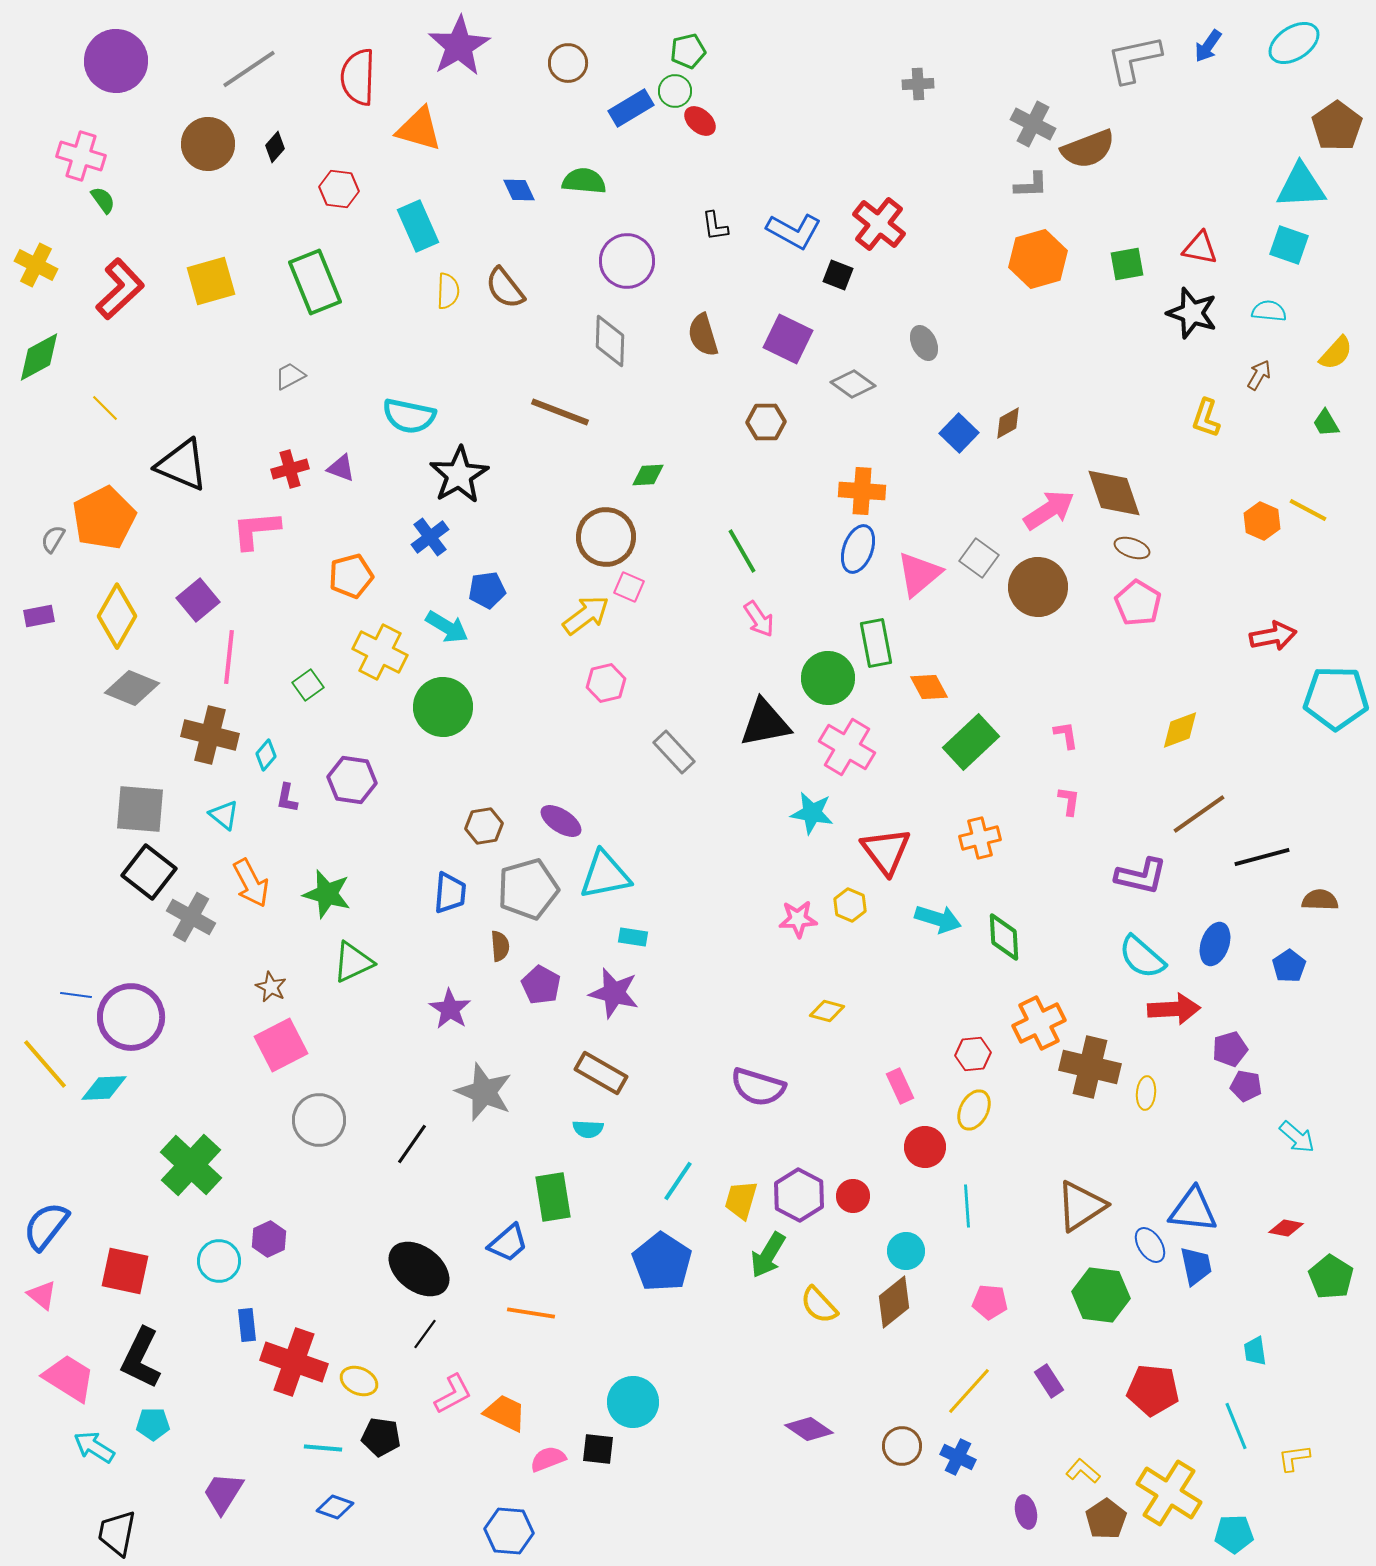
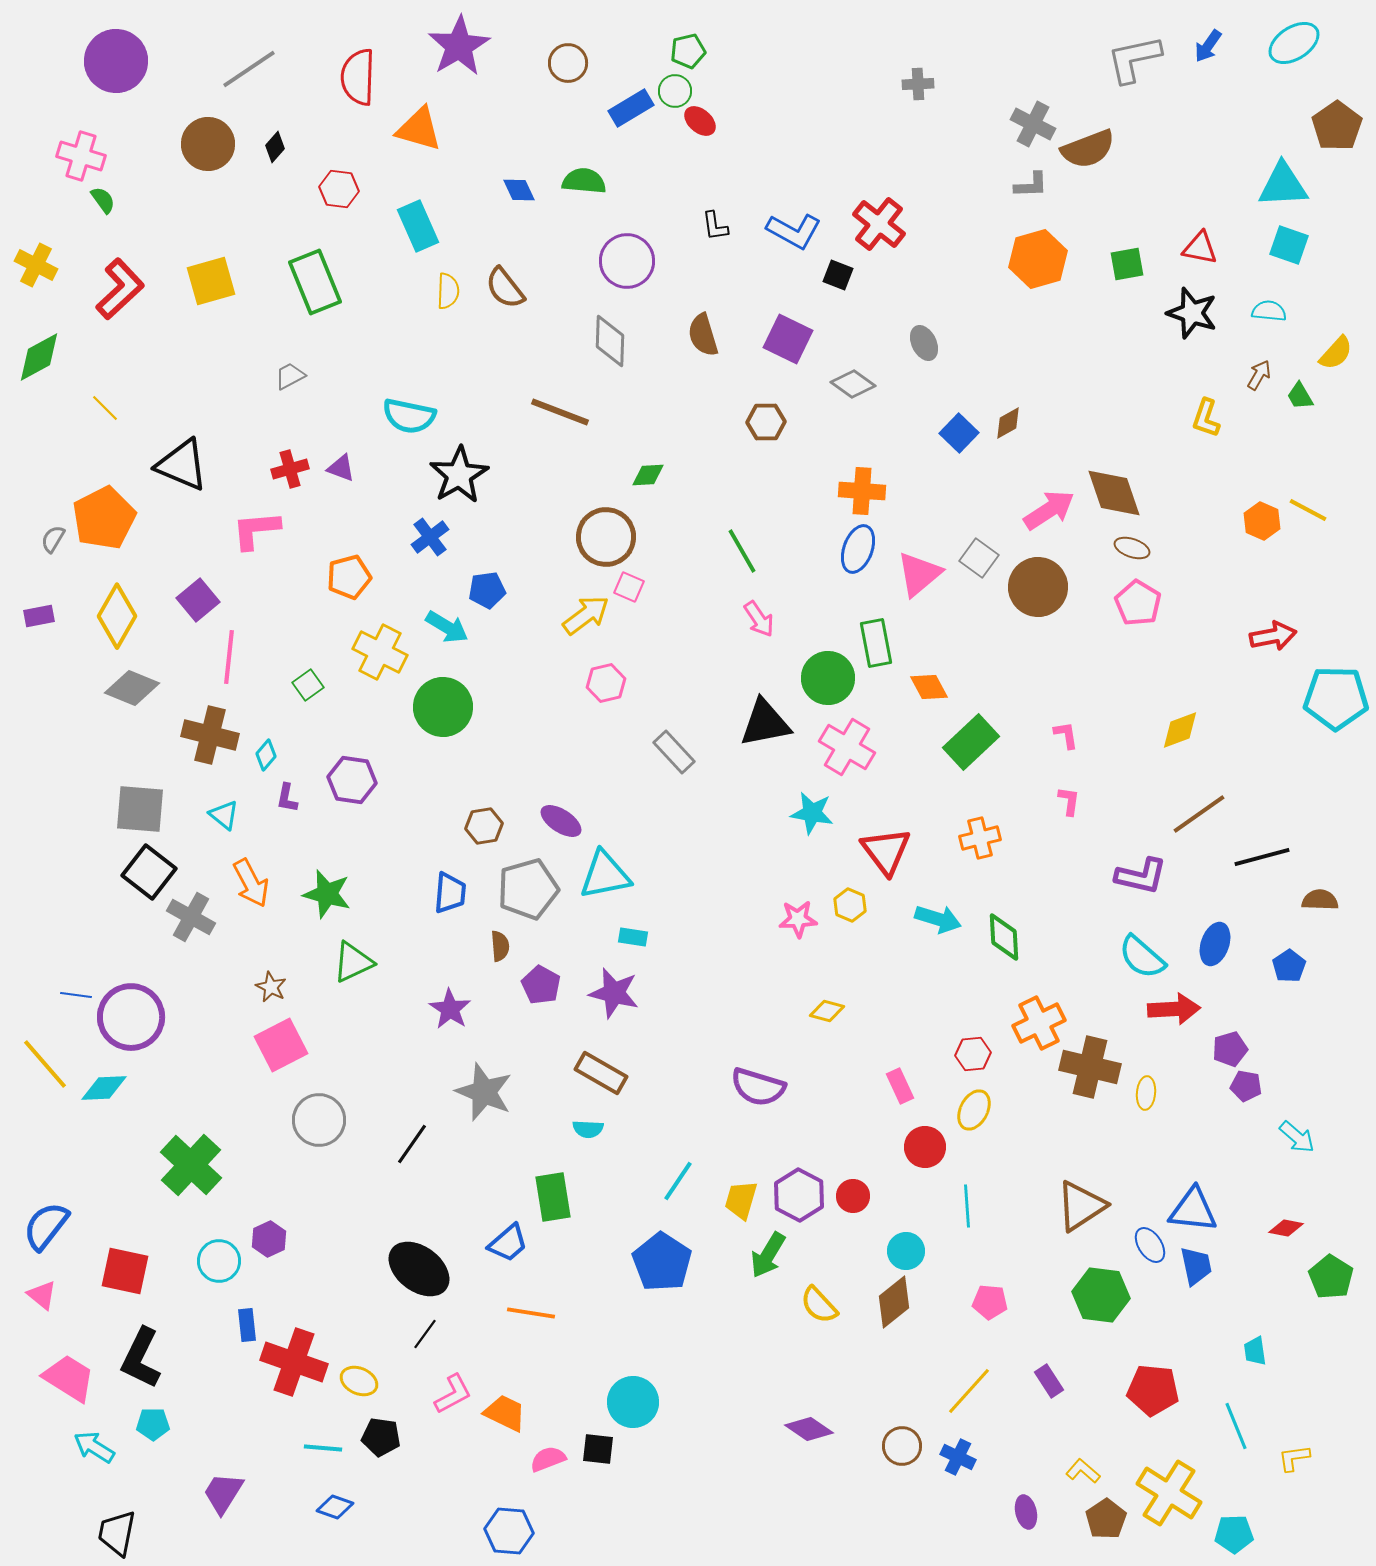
cyan triangle at (1301, 186): moved 18 px left, 1 px up
green trapezoid at (1326, 423): moved 26 px left, 27 px up
orange pentagon at (351, 576): moved 2 px left, 1 px down
